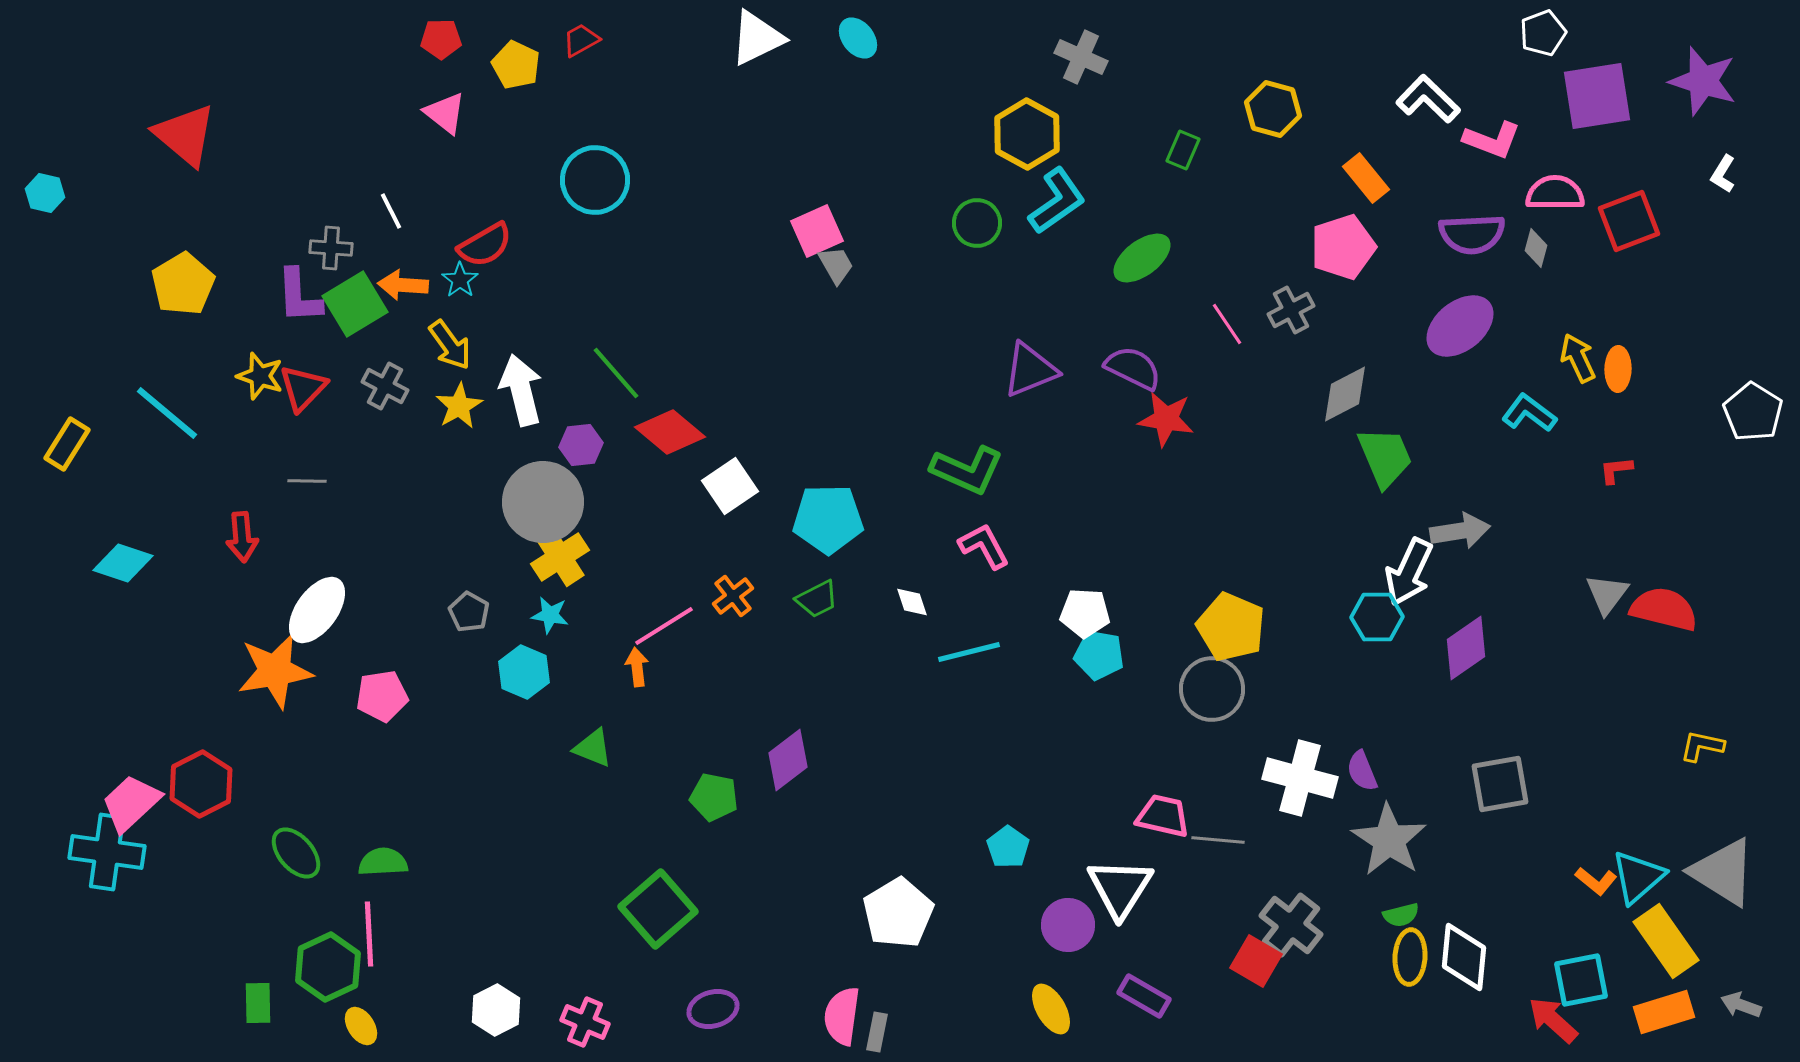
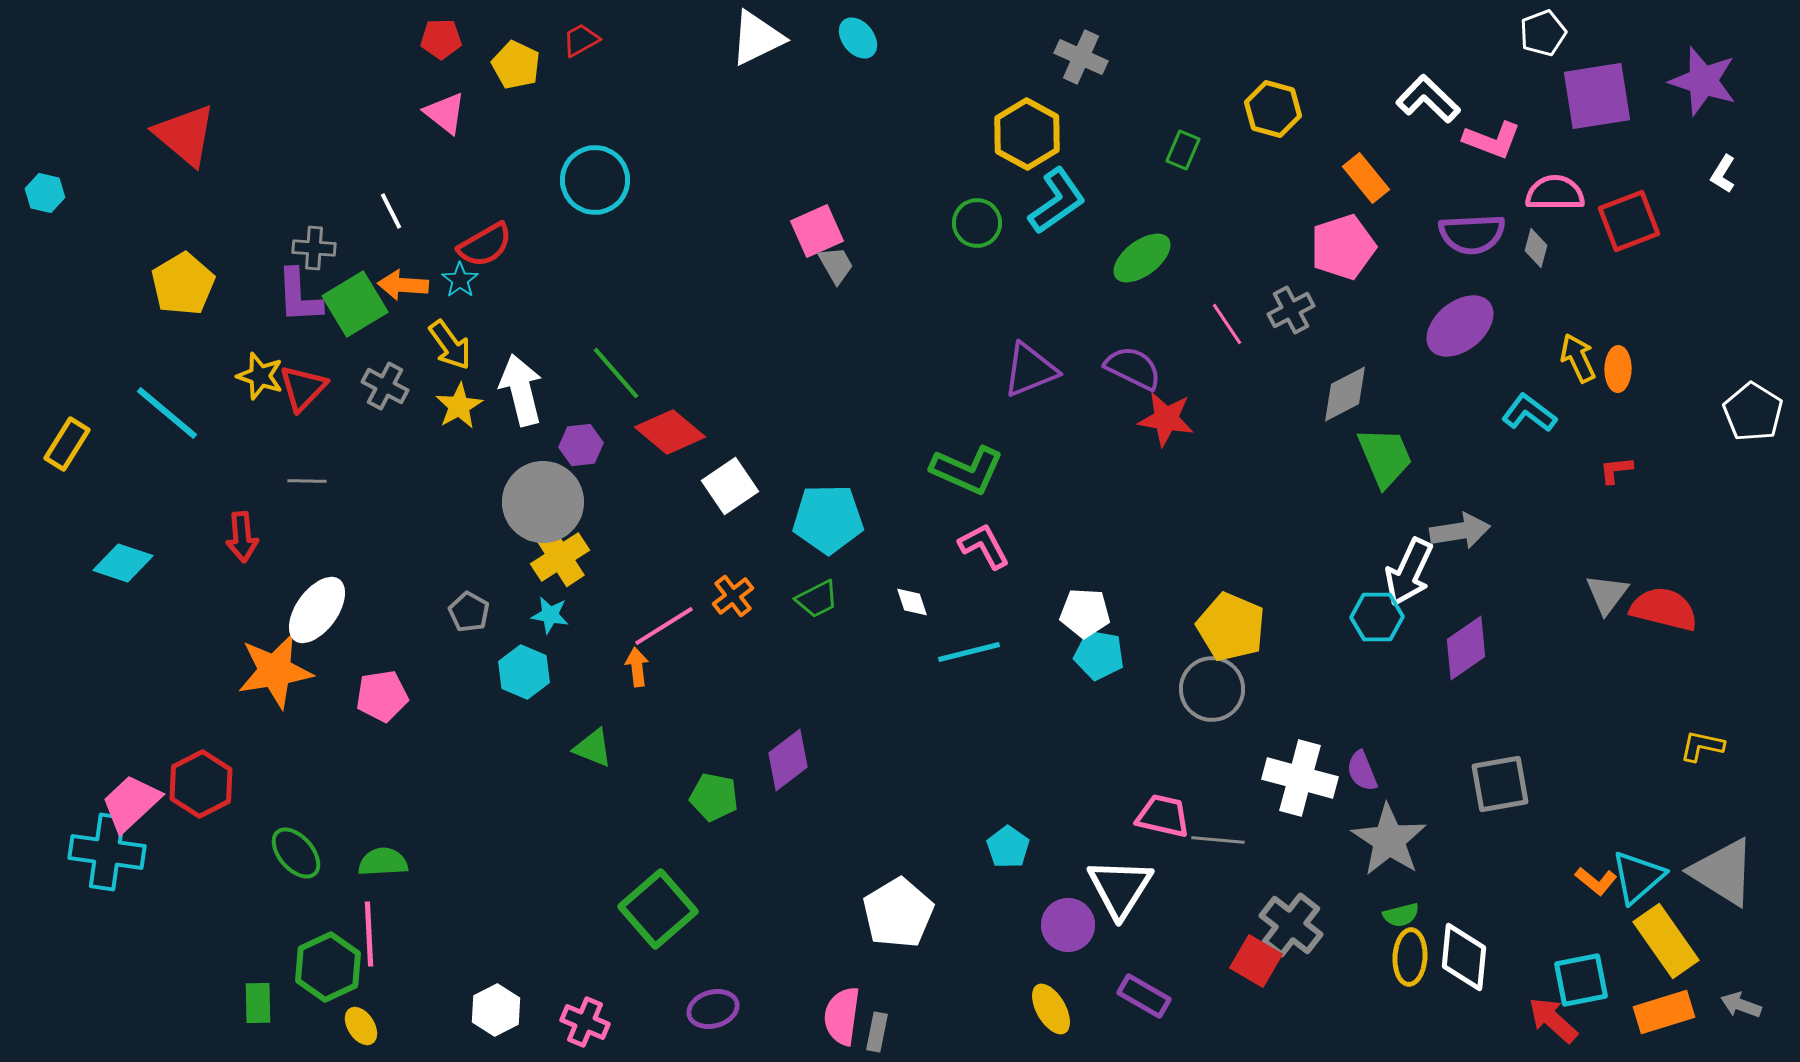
gray cross at (331, 248): moved 17 px left
